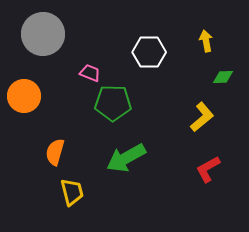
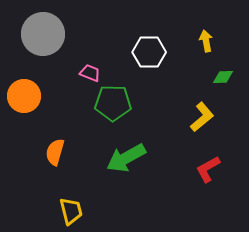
yellow trapezoid: moved 1 px left, 19 px down
